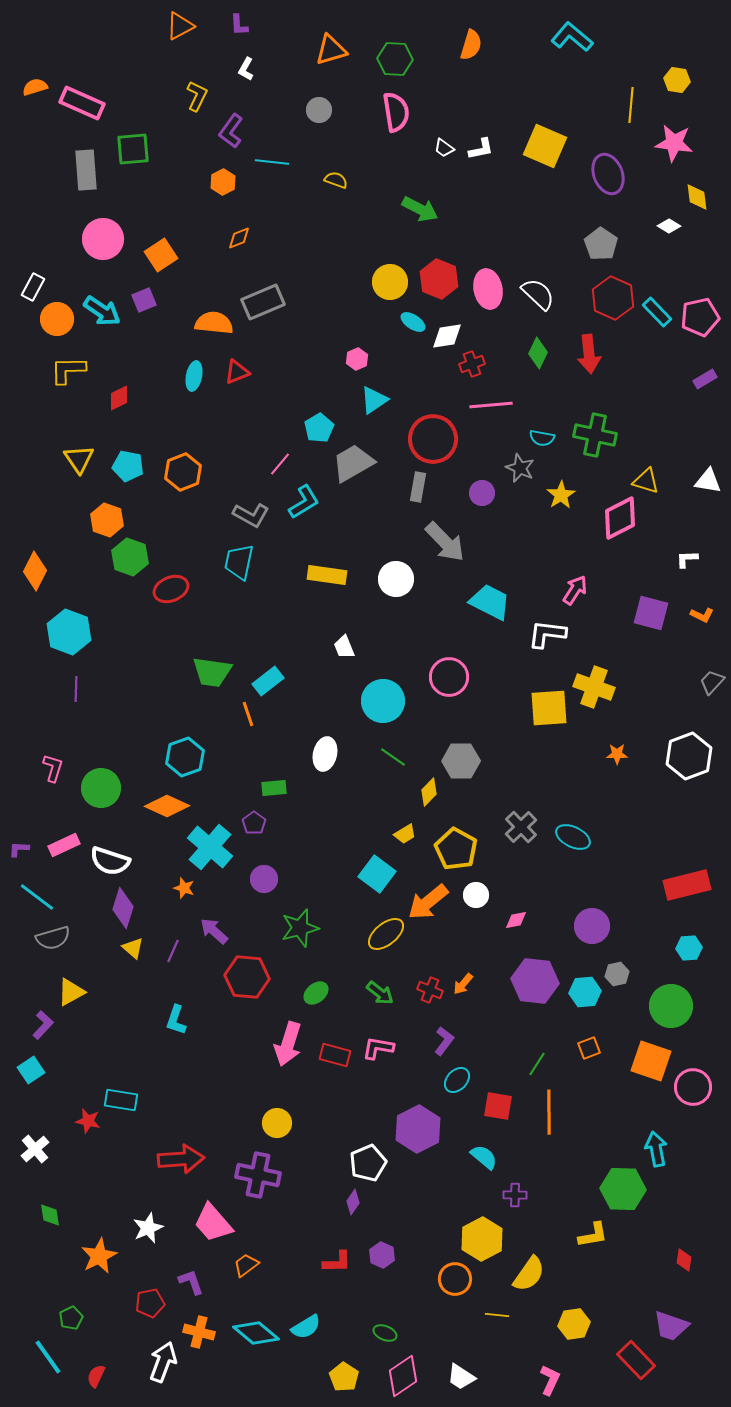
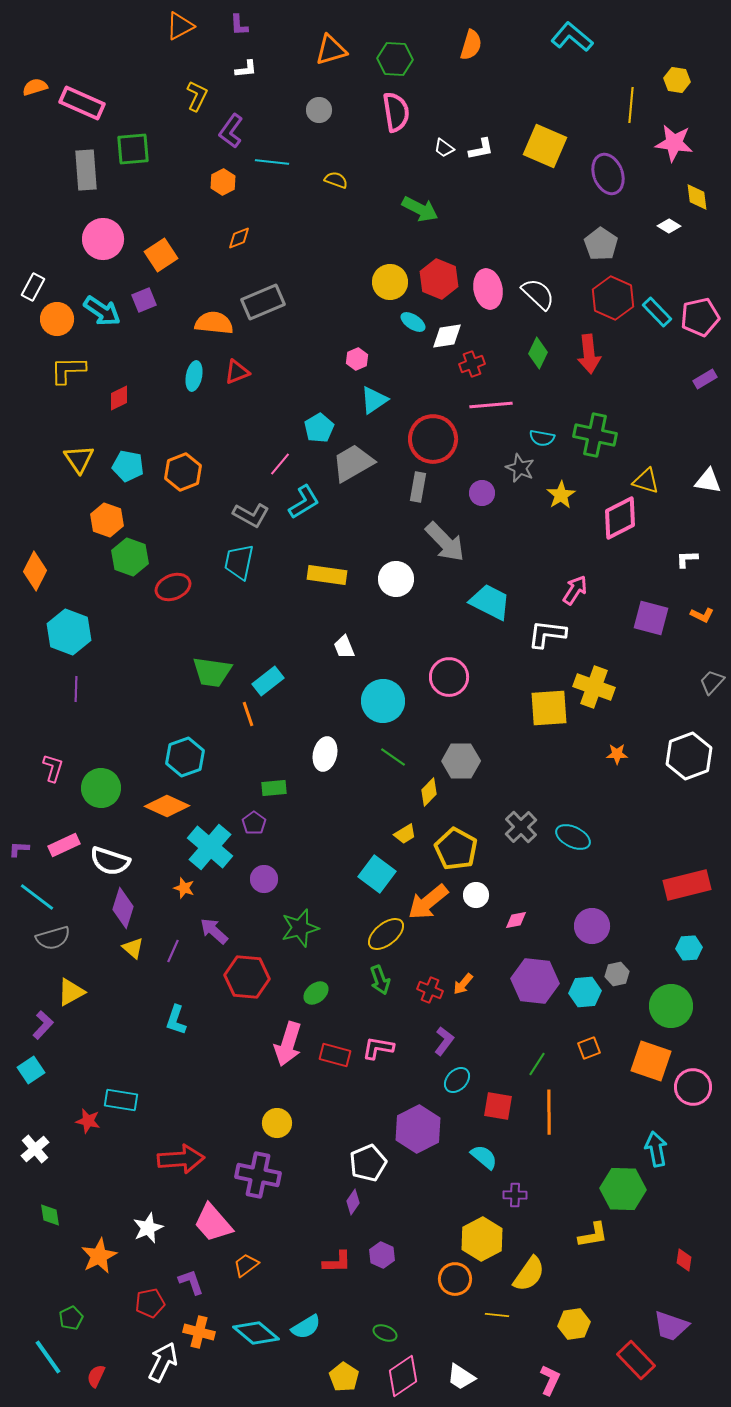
white L-shape at (246, 69): rotated 125 degrees counterclockwise
red ellipse at (171, 589): moved 2 px right, 2 px up
purple square at (651, 613): moved 5 px down
green arrow at (380, 993): moved 13 px up; rotated 32 degrees clockwise
white arrow at (163, 1362): rotated 6 degrees clockwise
